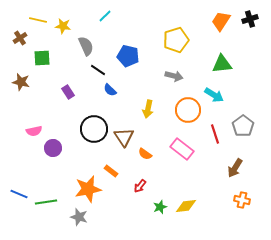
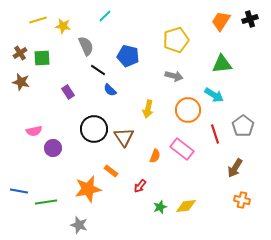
yellow line: rotated 30 degrees counterclockwise
brown cross: moved 15 px down
orange semicircle: moved 10 px right, 2 px down; rotated 104 degrees counterclockwise
blue line: moved 3 px up; rotated 12 degrees counterclockwise
gray star: moved 8 px down
